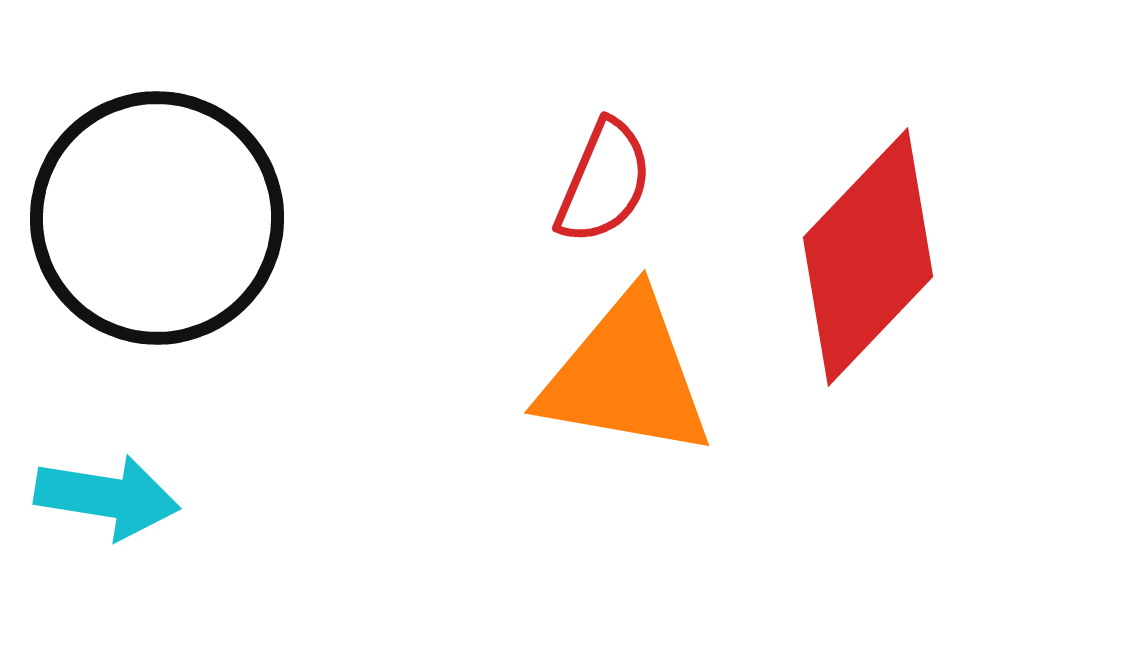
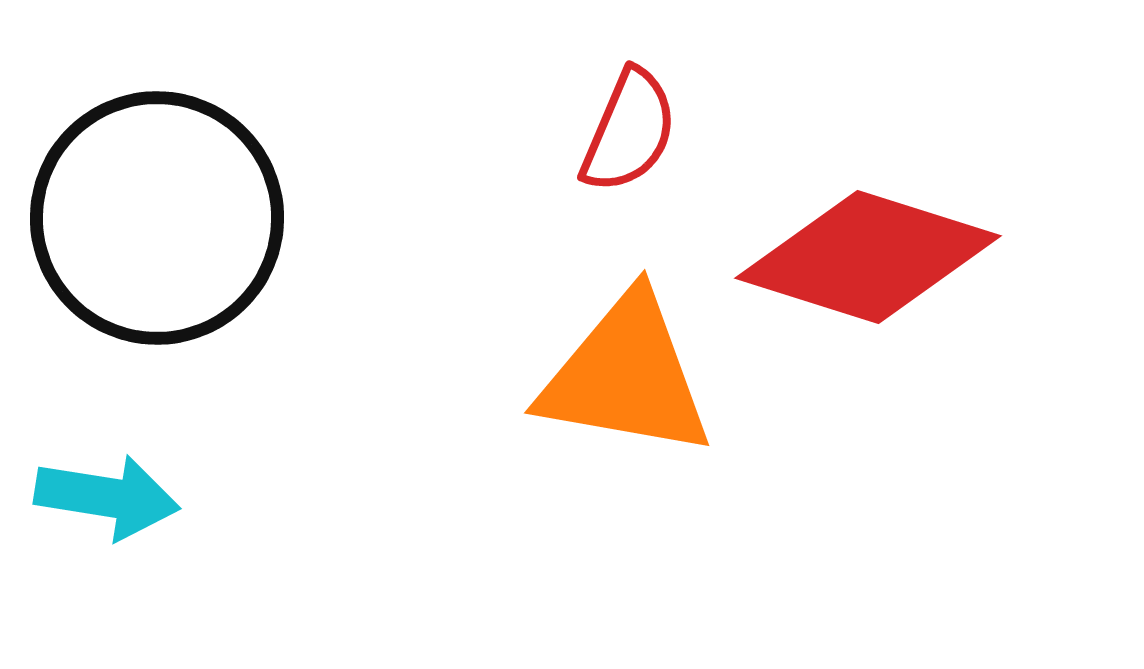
red semicircle: moved 25 px right, 51 px up
red diamond: rotated 64 degrees clockwise
